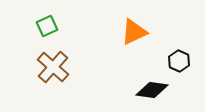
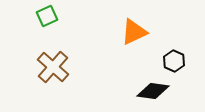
green square: moved 10 px up
black hexagon: moved 5 px left
black diamond: moved 1 px right, 1 px down
